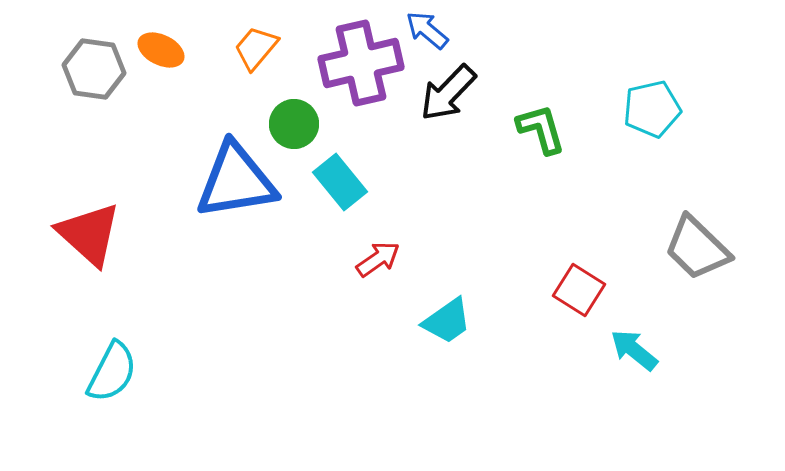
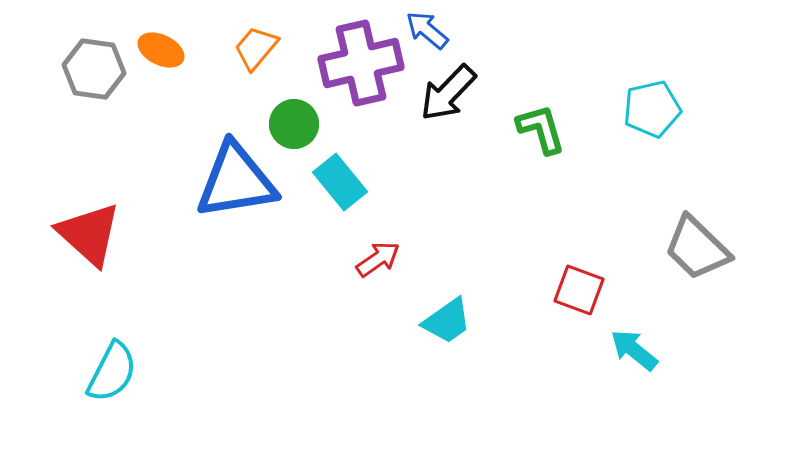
red square: rotated 12 degrees counterclockwise
